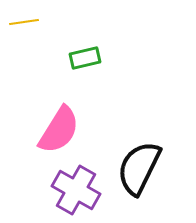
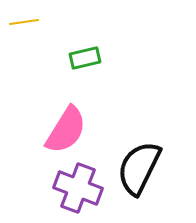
pink semicircle: moved 7 px right
purple cross: moved 2 px right, 2 px up; rotated 9 degrees counterclockwise
